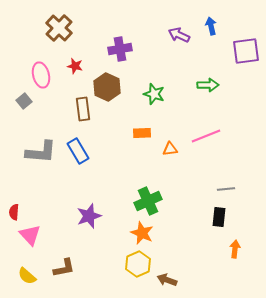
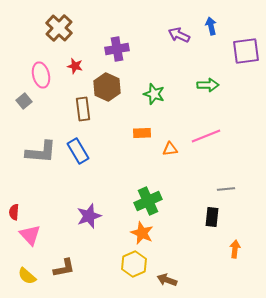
purple cross: moved 3 px left
black rectangle: moved 7 px left
yellow hexagon: moved 4 px left
